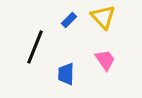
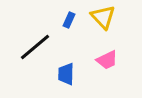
blue rectangle: rotated 21 degrees counterclockwise
black line: rotated 28 degrees clockwise
pink trapezoid: moved 2 px right; rotated 100 degrees clockwise
